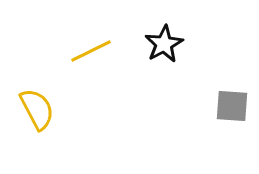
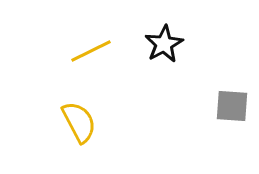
yellow semicircle: moved 42 px right, 13 px down
